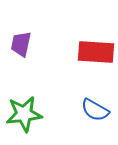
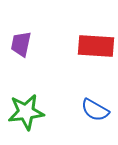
red rectangle: moved 6 px up
green star: moved 2 px right, 2 px up
